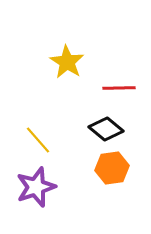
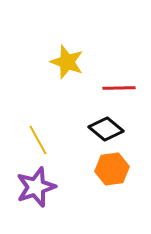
yellow star: rotated 12 degrees counterclockwise
yellow line: rotated 12 degrees clockwise
orange hexagon: moved 1 px down
